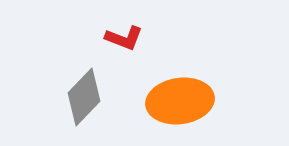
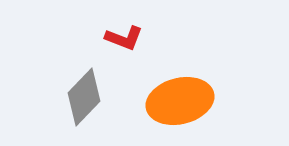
orange ellipse: rotated 6 degrees counterclockwise
